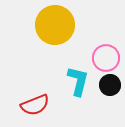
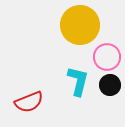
yellow circle: moved 25 px right
pink circle: moved 1 px right, 1 px up
red semicircle: moved 6 px left, 3 px up
